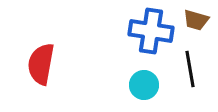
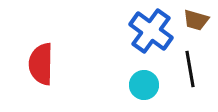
blue cross: rotated 27 degrees clockwise
red semicircle: rotated 9 degrees counterclockwise
